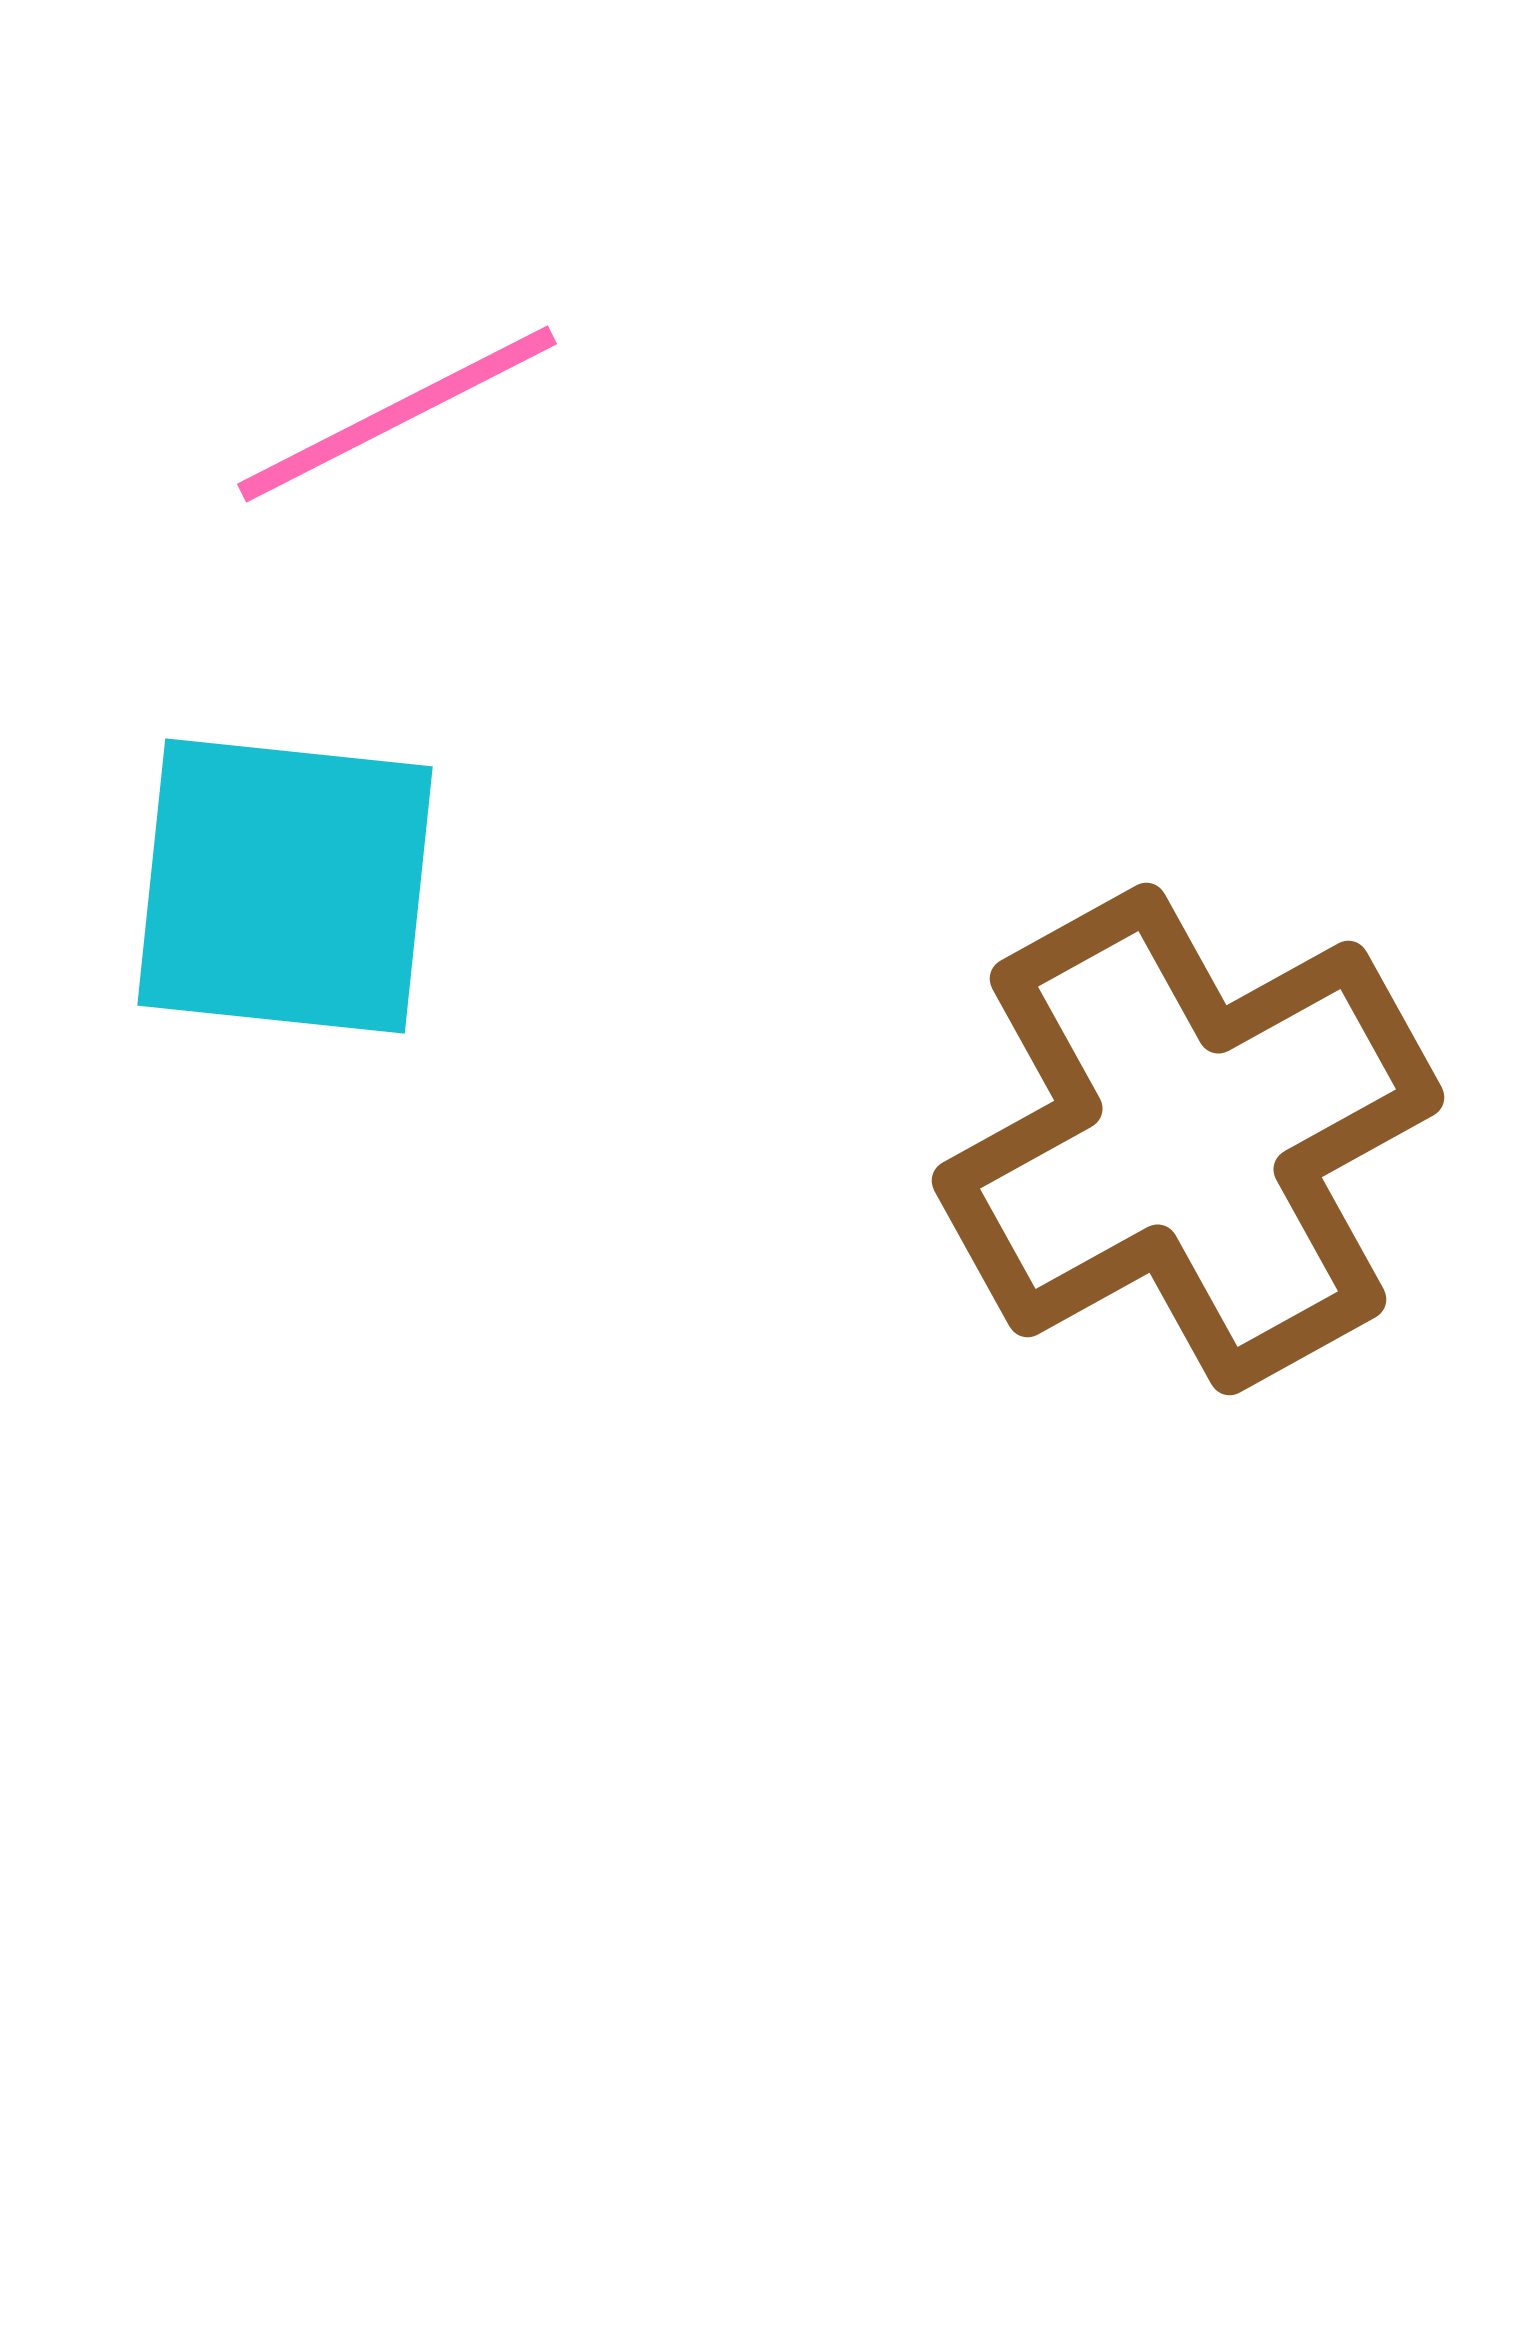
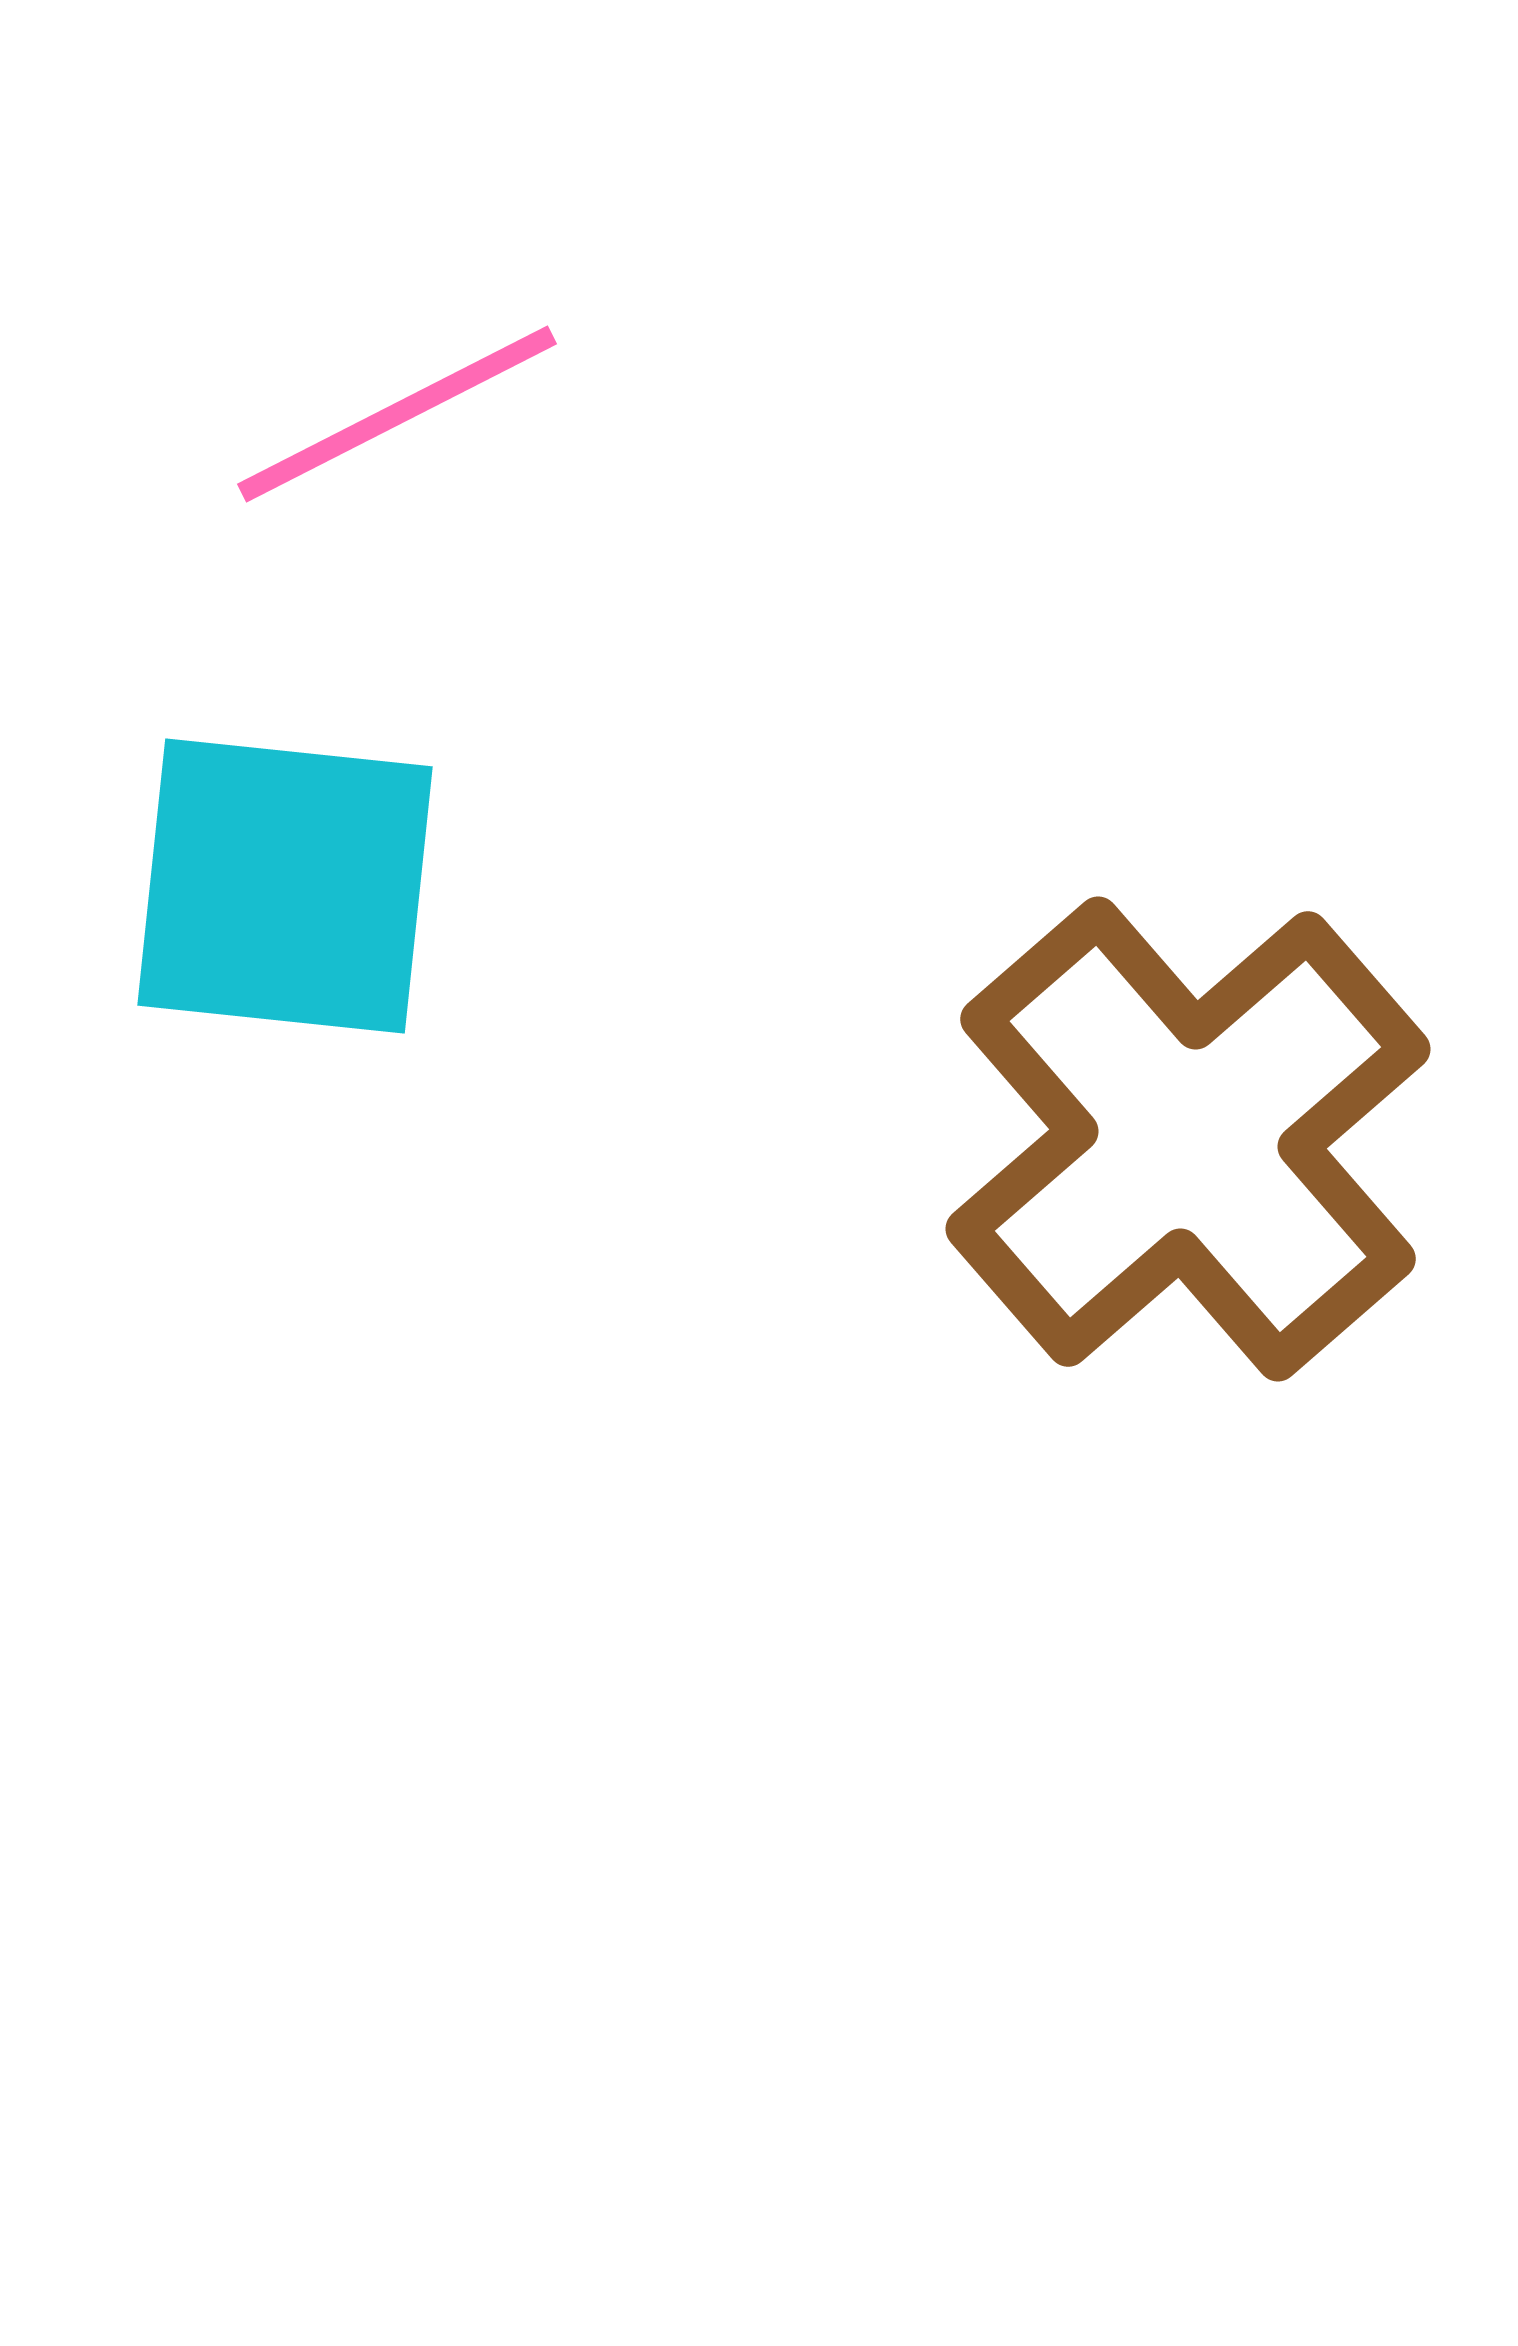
brown cross: rotated 12 degrees counterclockwise
